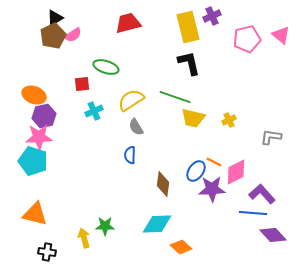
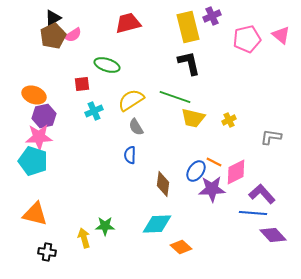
black triangle: moved 2 px left
green ellipse: moved 1 px right, 2 px up
